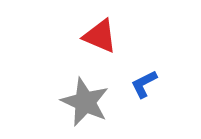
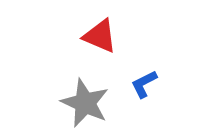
gray star: moved 1 px down
